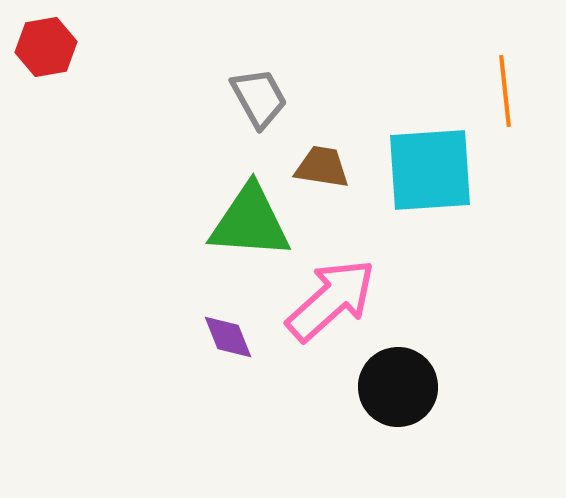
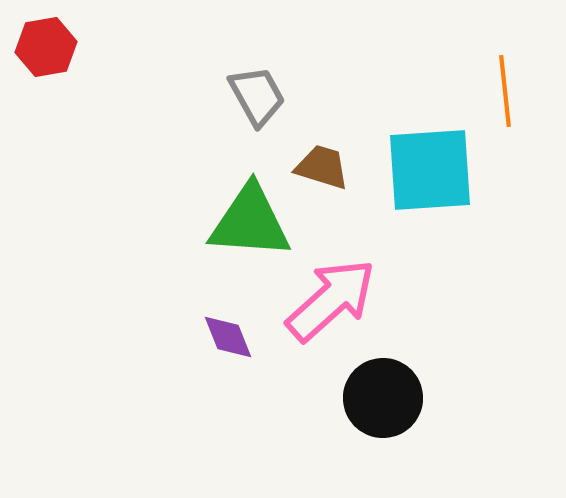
gray trapezoid: moved 2 px left, 2 px up
brown trapezoid: rotated 8 degrees clockwise
black circle: moved 15 px left, 11 px down
